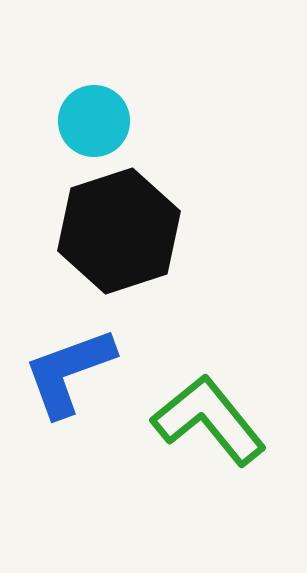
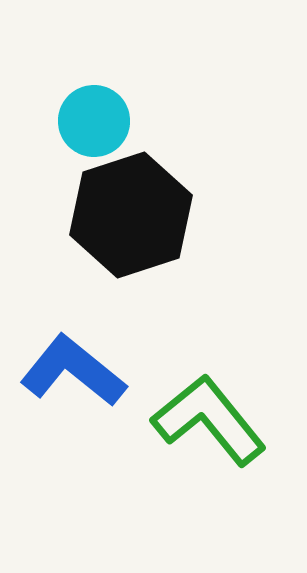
black hexagon: moved 12 px right, 16 px up
blue L-shape: moved 4 px right, 1 px up; rotated 59 degrees clockwise
